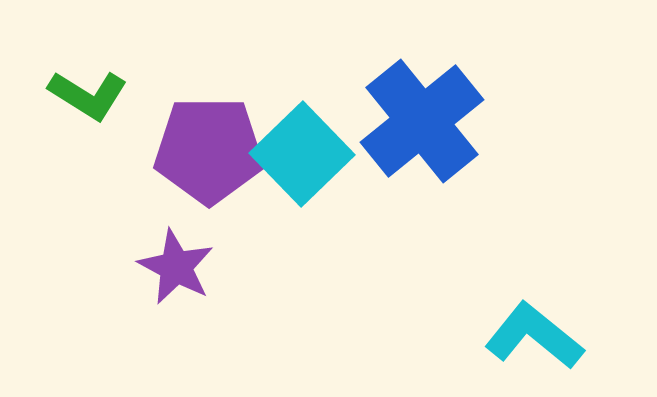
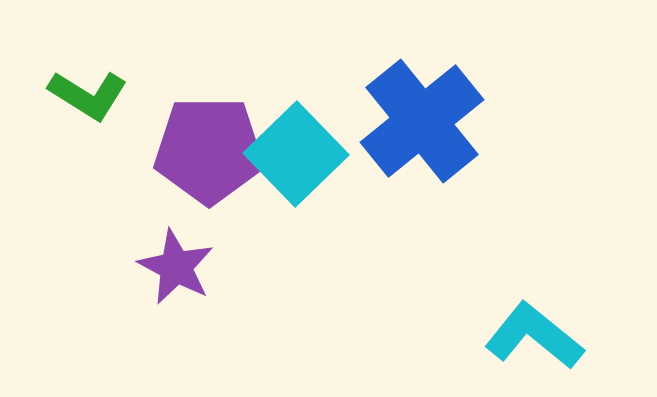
cyan square: moved 6 px left
